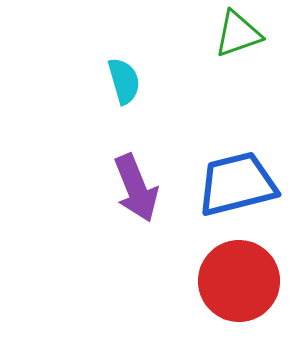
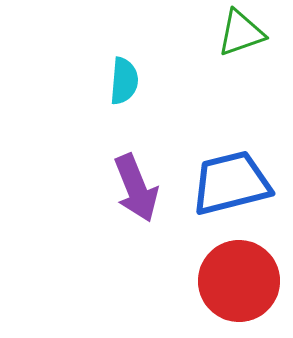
green triangle: moved 3 px right, 1 px up
cyan semicircle: rotated 21 degrees clockwise
blue trapezoid: moved 6 px left, 1 px up
